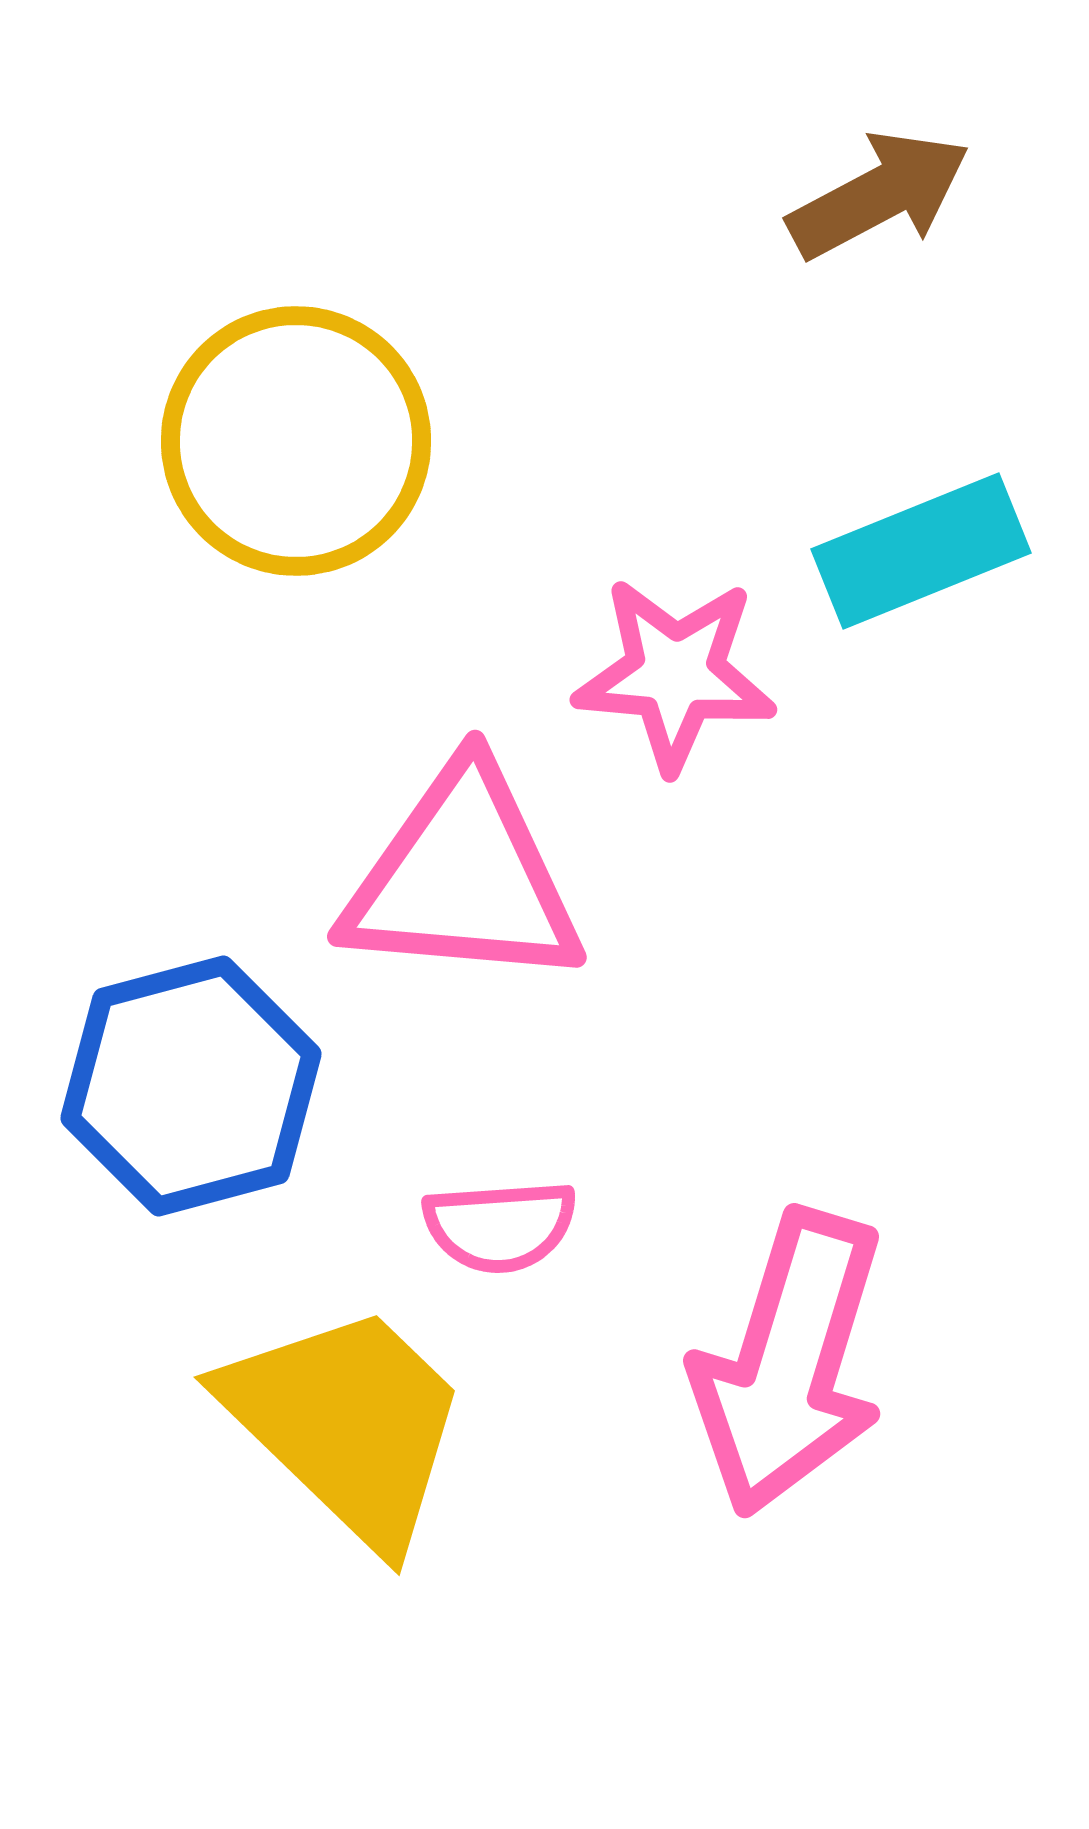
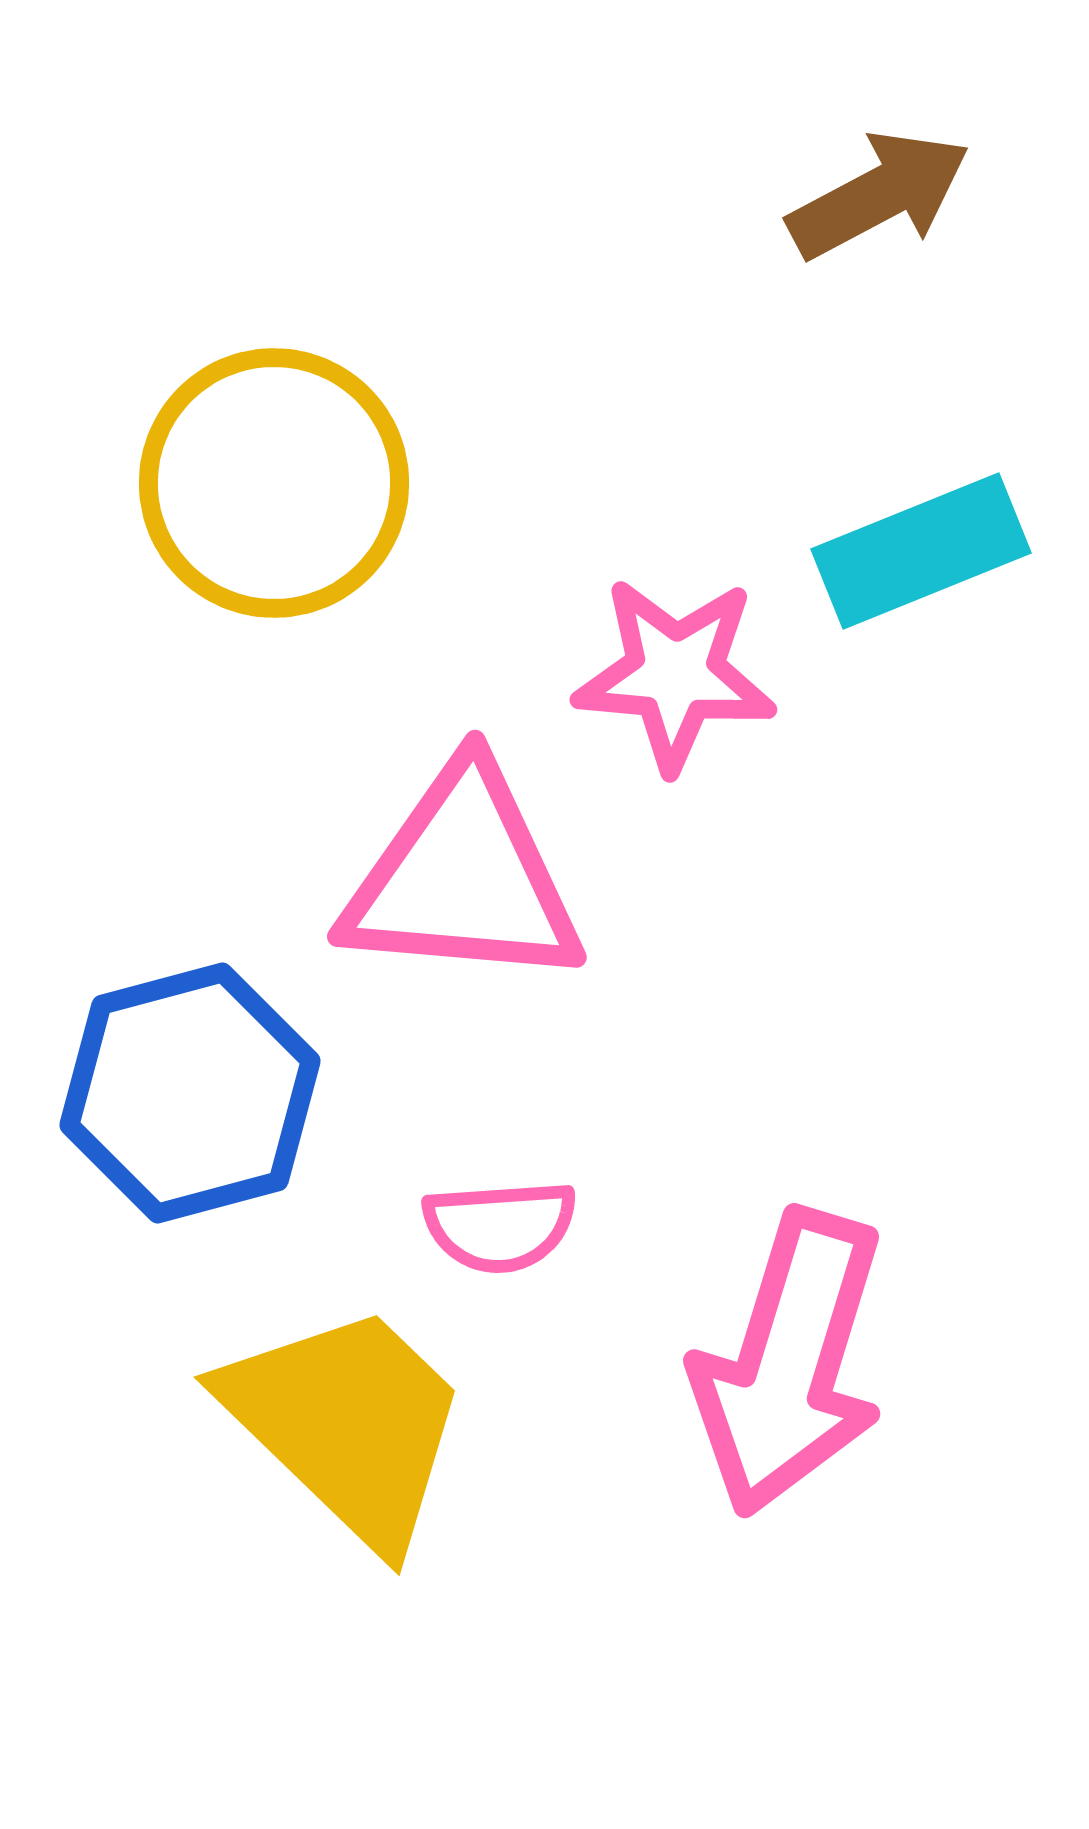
yellow circle: moved 22 px left, 42 px down
blue hexagon: moved 1 px left, 7 px down
